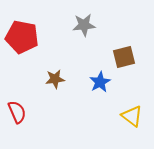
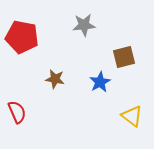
brown star: rotated 18 degrees clockwise
